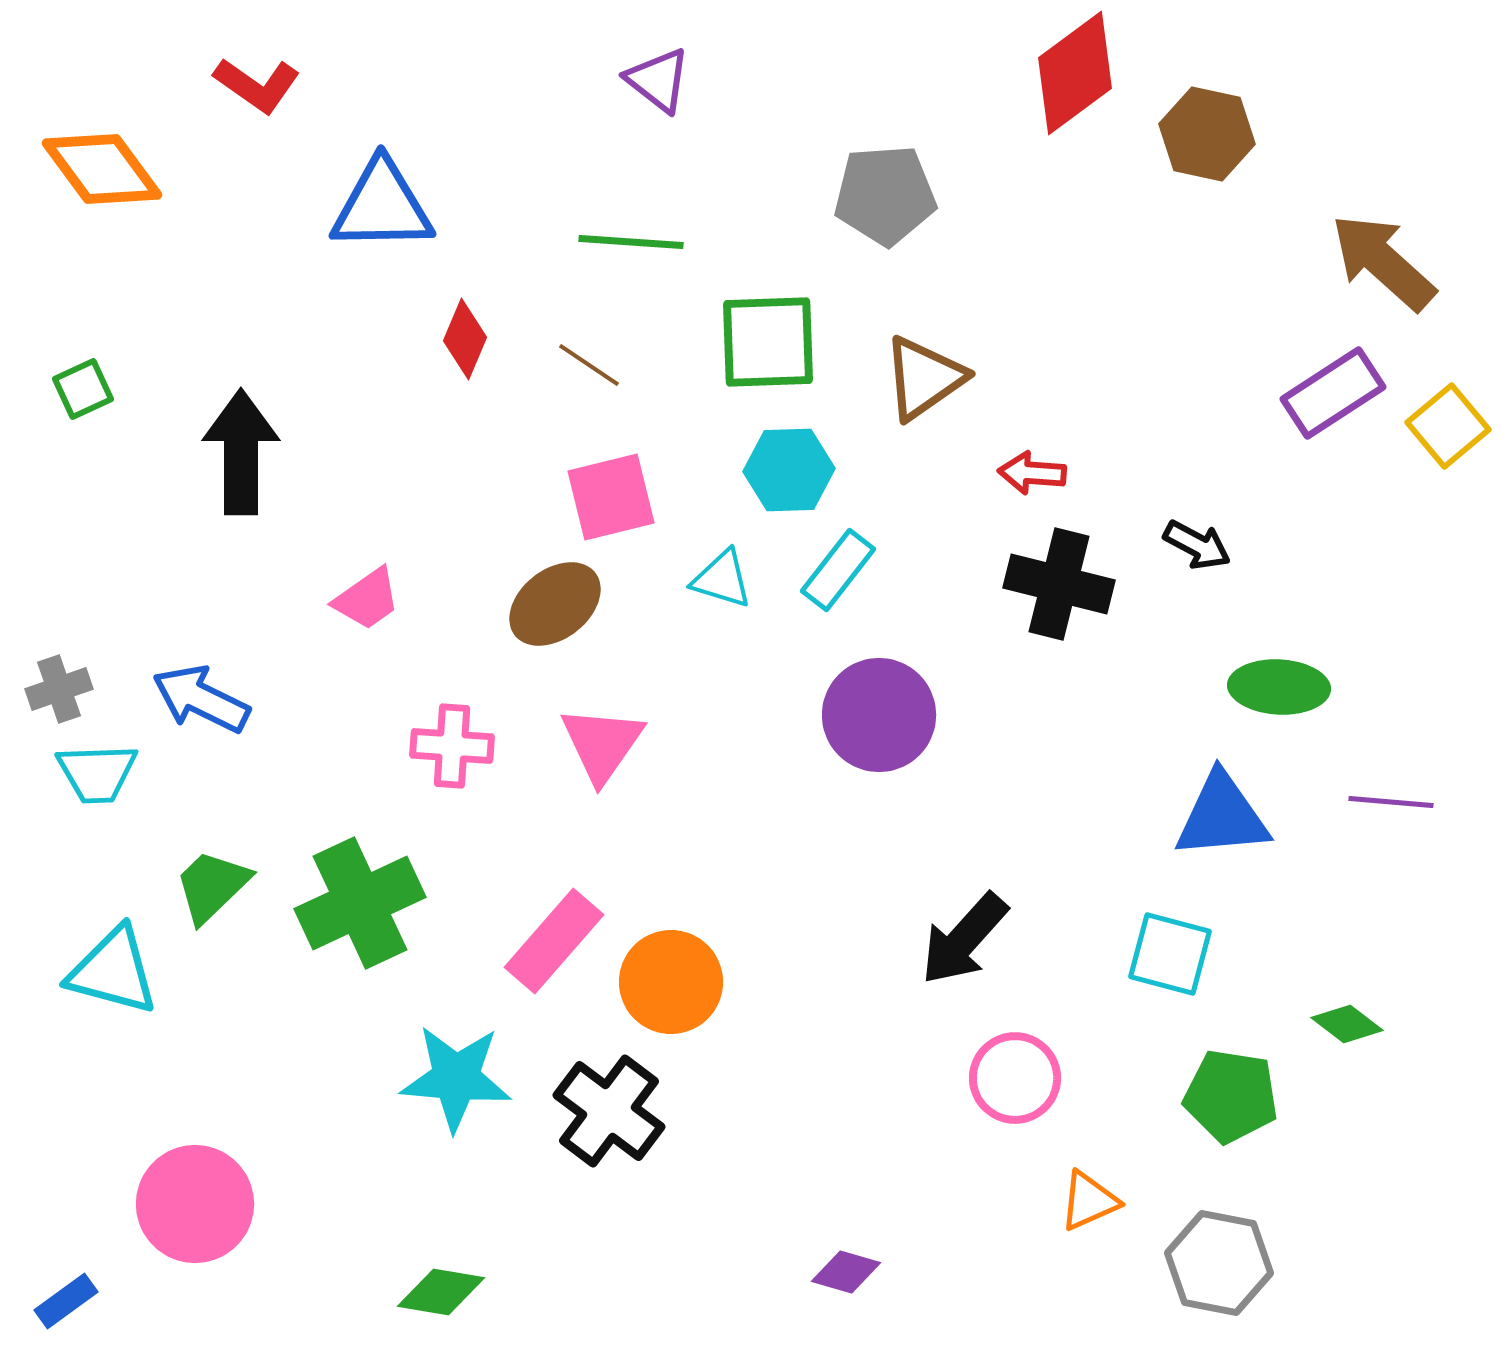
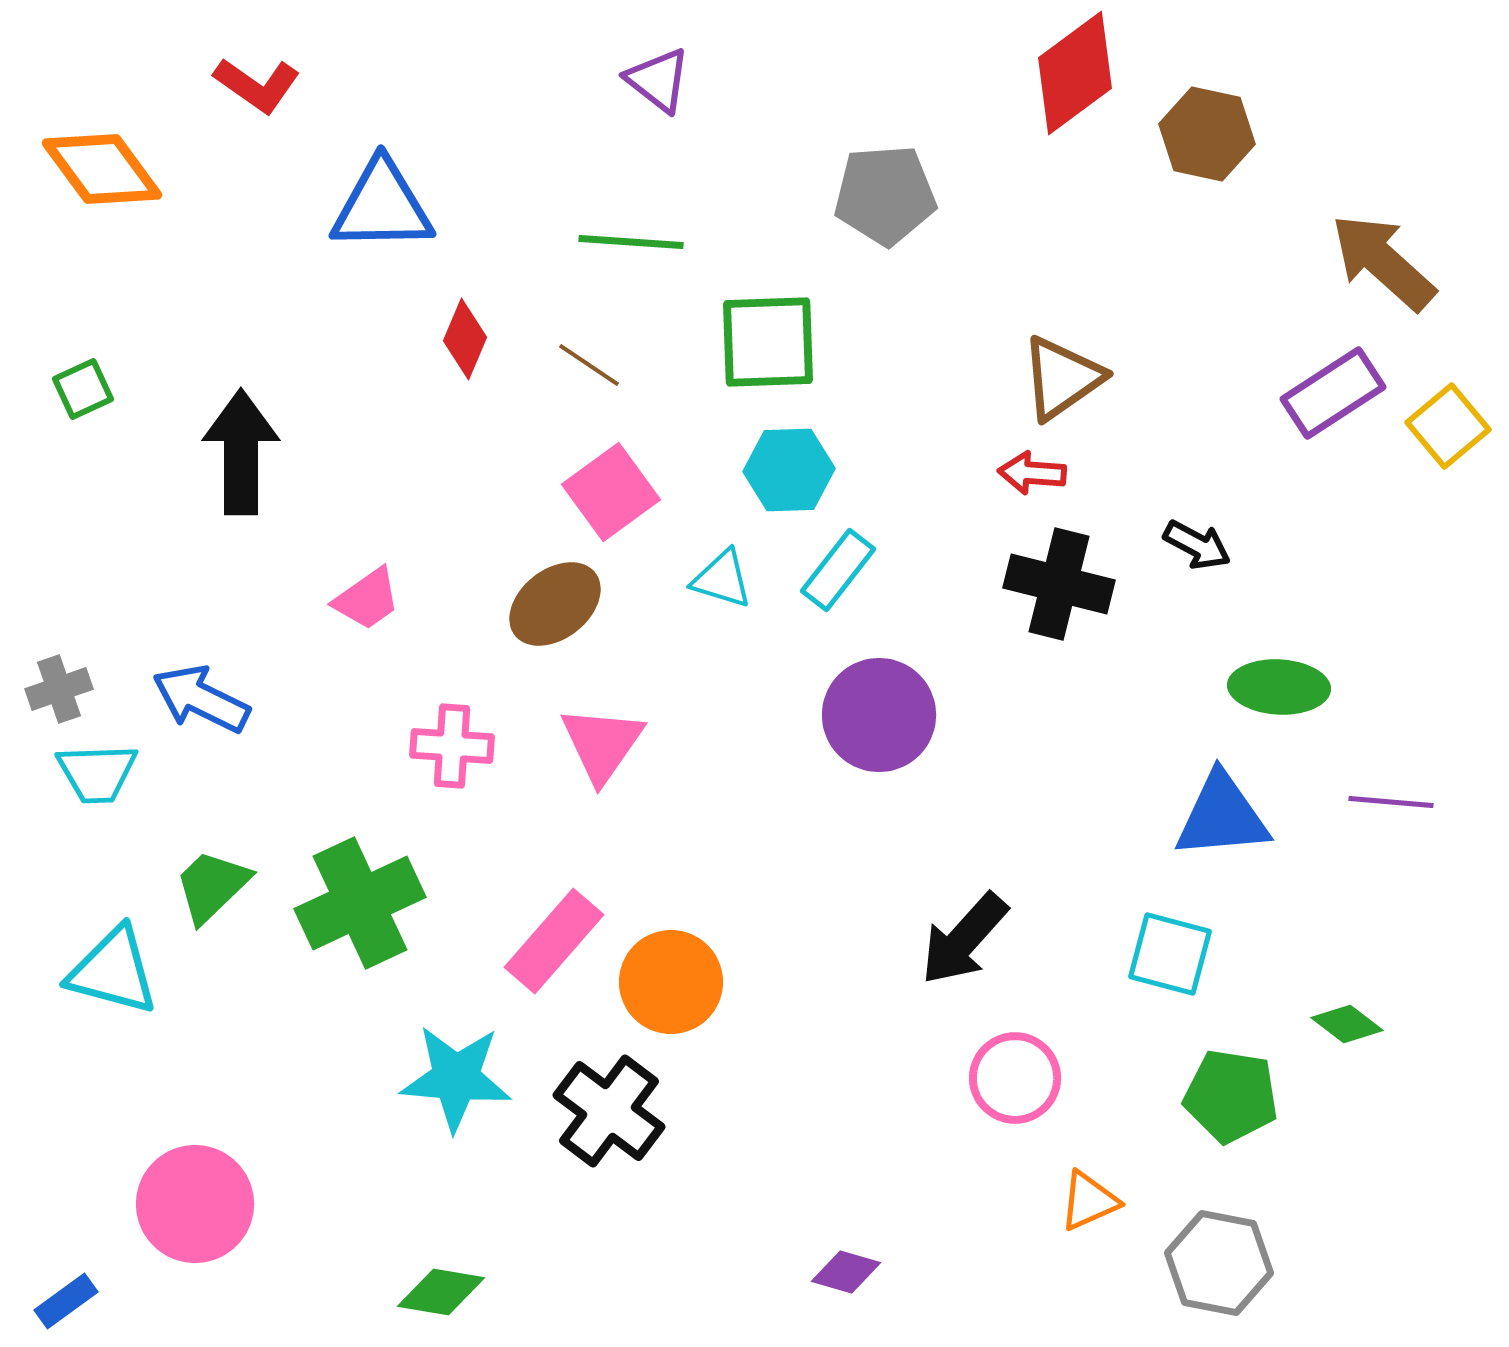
brown triangle at (924, 378): moved 138 px right
pink square at (611, 497): moved 5 px up; rotated 22 degrees counterclockwise
